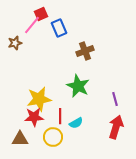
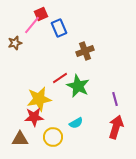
red line: moved 38 px up; rotated 56 degrees clockwise
